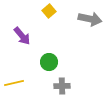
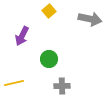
purple arrow: rotated 66 degrees clockwise
green circle: moved 3 px up
